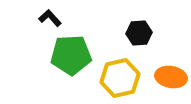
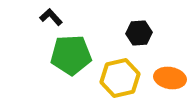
black L-shape: moved 1 px right, 1 px up
orange ellipse: moved 1 px left, 1 px down
